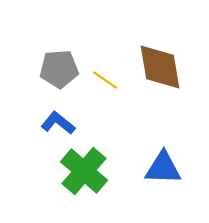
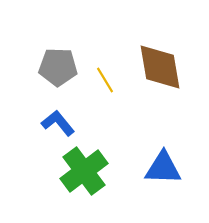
gray pentagon: moved 1 px left, 2 px up; rotated 6 degrees clockwise
yellow line: rotated 24 degrees clockwise
blue L-shape: rotated 12 degrees clockwise
green cross: rotated 12 degrees clockwise
